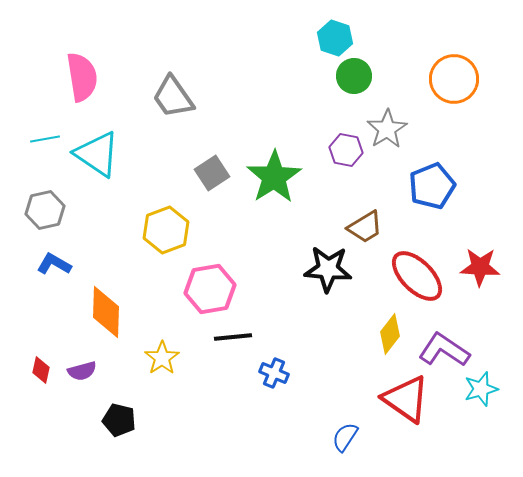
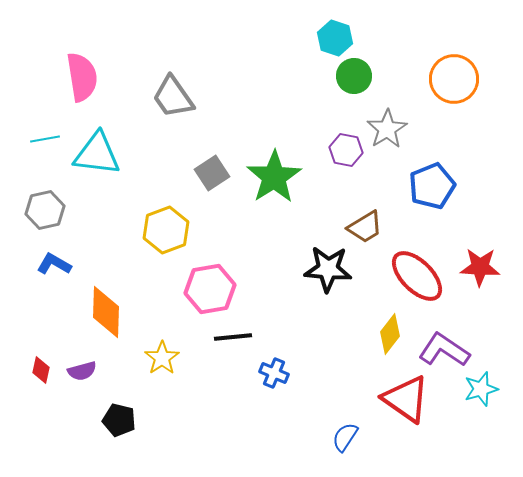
cyan triangle: rotated 27 degrees counterclockwise
